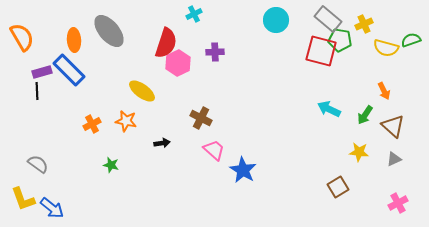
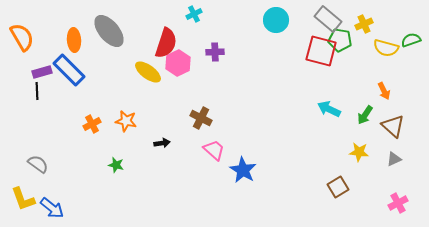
yellow ellipse: moved 6 px right, 19 px up
green star: moved 5 px right
